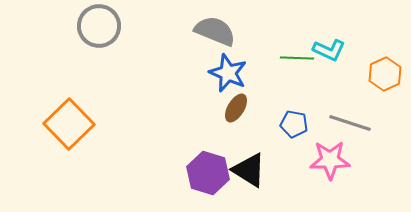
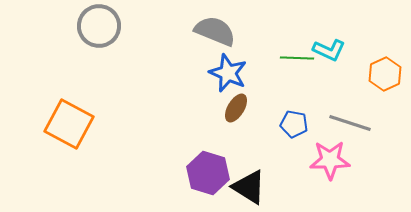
orange square: rotated 18 degrees counterclockwise
black triangle: moved 17 px down
